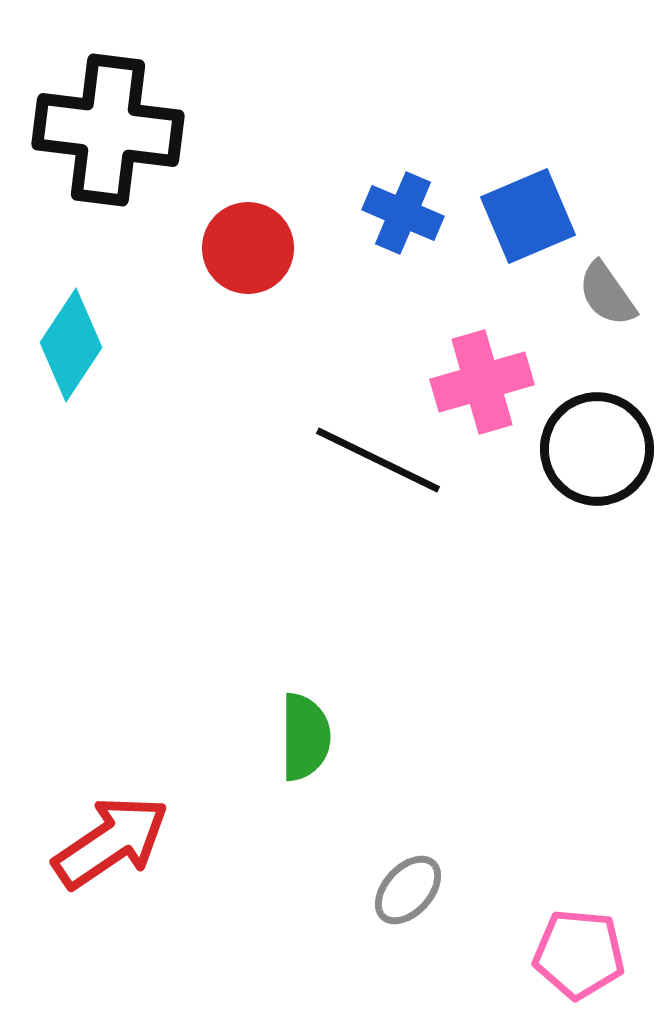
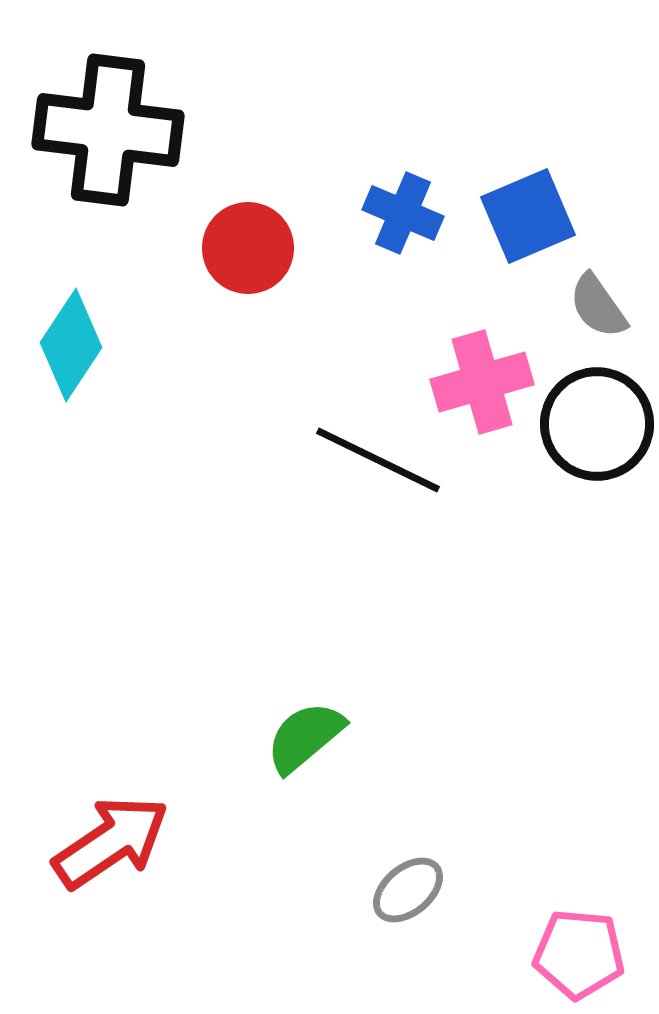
gray semicircle: moved 9 px left, 12 px down
black circle: moved 25 px up
green semicircle: rotated 130 degrees counterclockwise
gray ellipse: rotated 8 degrees clockwise
